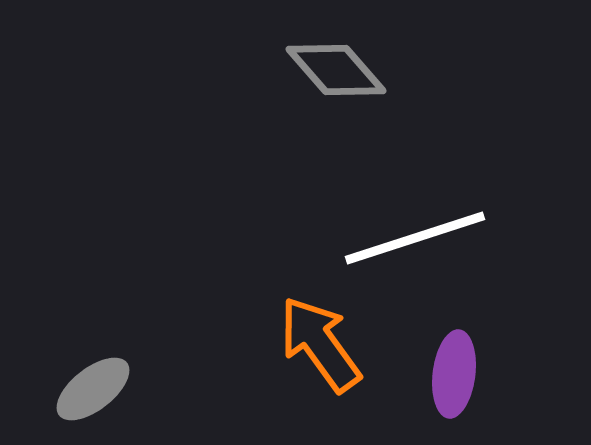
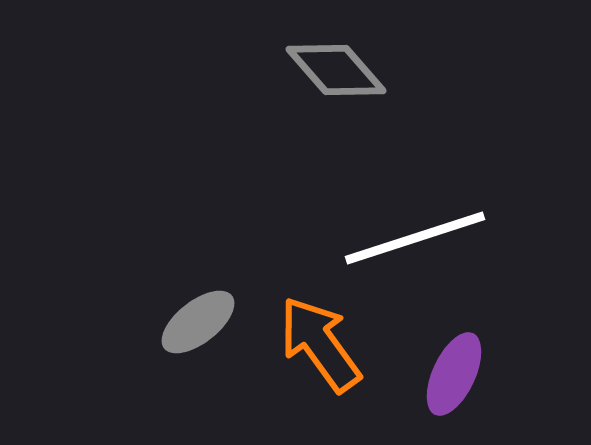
purple ellipse: rotated 18 degrees clockwise
gray ellipse: moved 105 px right, 67 px up
